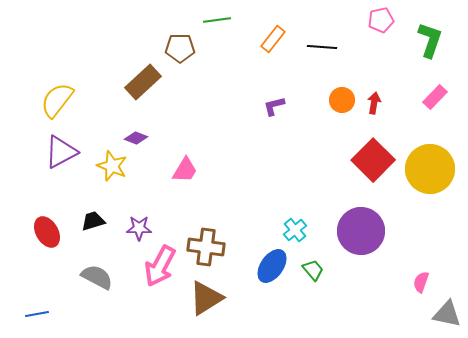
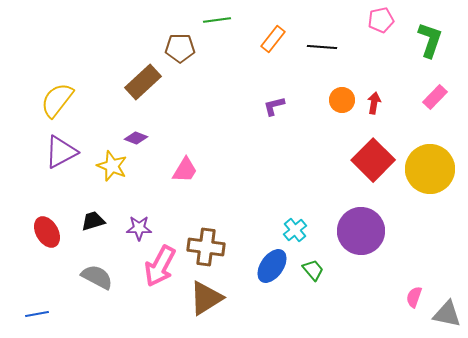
pink semicircle: moved 7 px left, 15 px down
